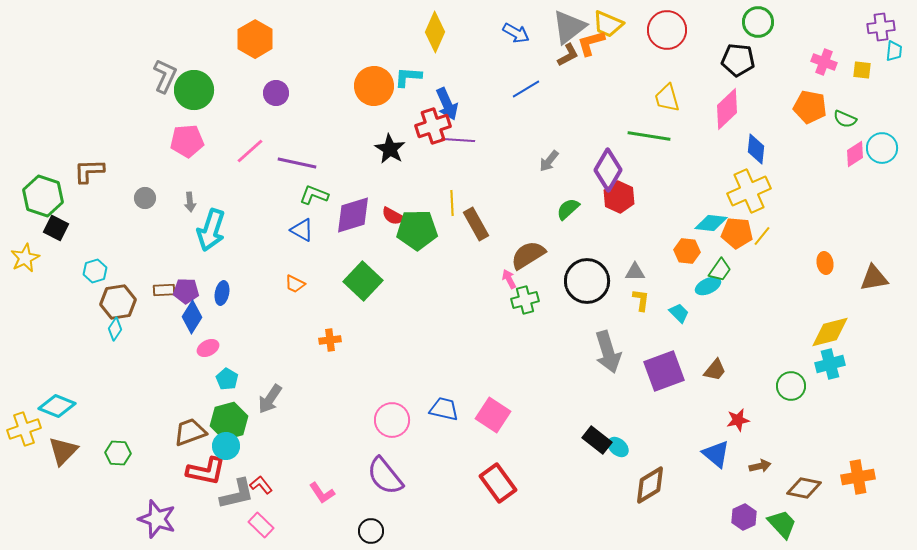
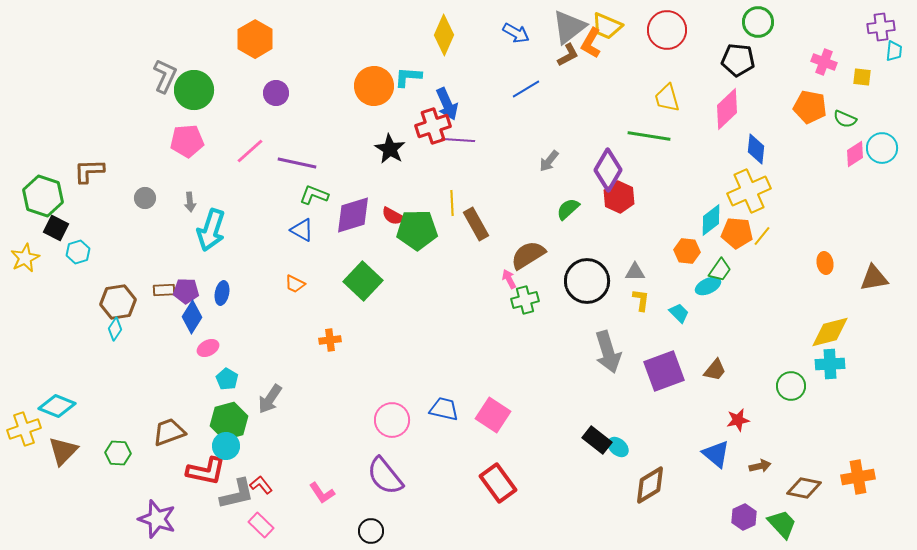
yellow trapezoid at (608, 24): moved 1 px left, 2 px down
yellow diamond at (435, 32): moved 9 px right, 3 px down
orange L-shape at (591, 43): rotated 44 degrees counterclockwise
yellow square at (862, 70): moved 7 px down
cyan diamond at (711, 223): moved 3 px up; rotated 44 degrees counterclockwise
cyan hexagon at (95, 271): moved 17 px left, 19 px up
cyan cross at (830, 364): rotated 12 degrees clockwise
brown trapezoid at (190, 432): moved 21 px left
